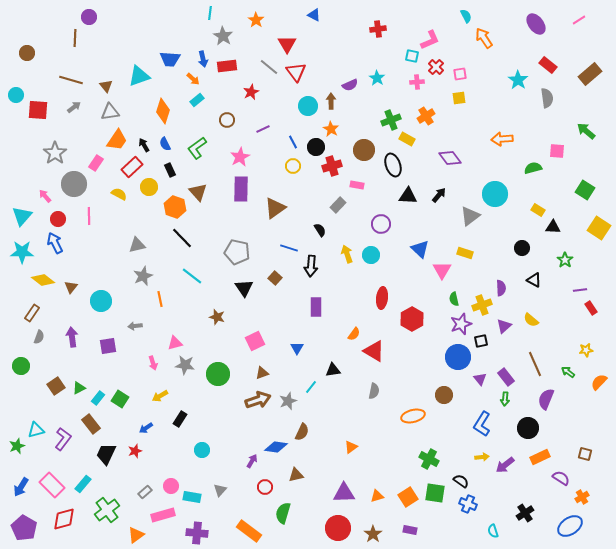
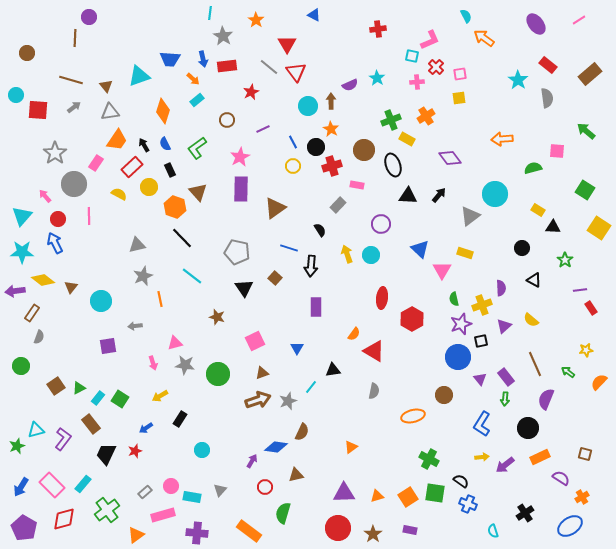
orange arrow at (484, 38): rotated 20 degrees counterclockwise
purple arrow at (72, 337): moved 57 px left, 46 px up; rotated 90 degrees counterclockwise
